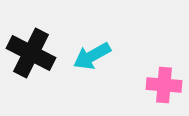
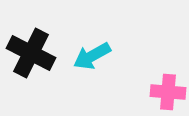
pink cross: moved 4 px right, 7 px down
